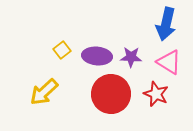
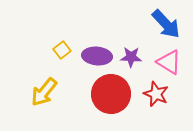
blue arrow: rotated 56 degrees counterclockwise
yellow arrow: rotated 8 degrees counterclockwise
